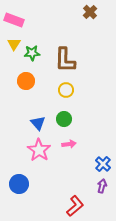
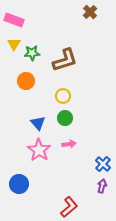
brown L-shape: rotated 108 degrees counterclockwise
yellow circle: moved 3 px left, 6 px down
green circle: moved 1 px right, 1 px up
red L-shape: moved 6 px left, 1 px down
